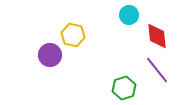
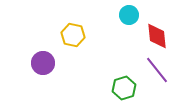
purple circle: moved 7 px left, 8 px down
